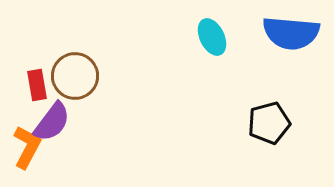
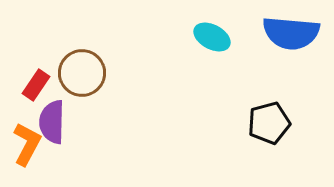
cyan ellipse: rotated 36 degrees counterclockwise
brown circle: moved 7 px right, 3 px up
red rectangle: moved 1 px left; rotated 44 degrees clockwise
purple semicircle: rotated 144 degrees clockwise
orange L-shape: moved 3 px up
